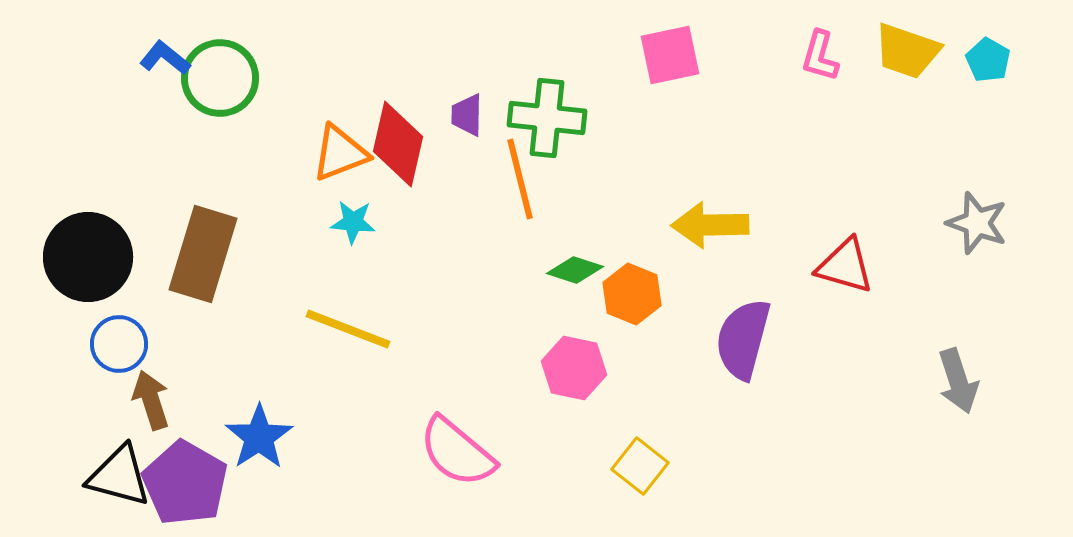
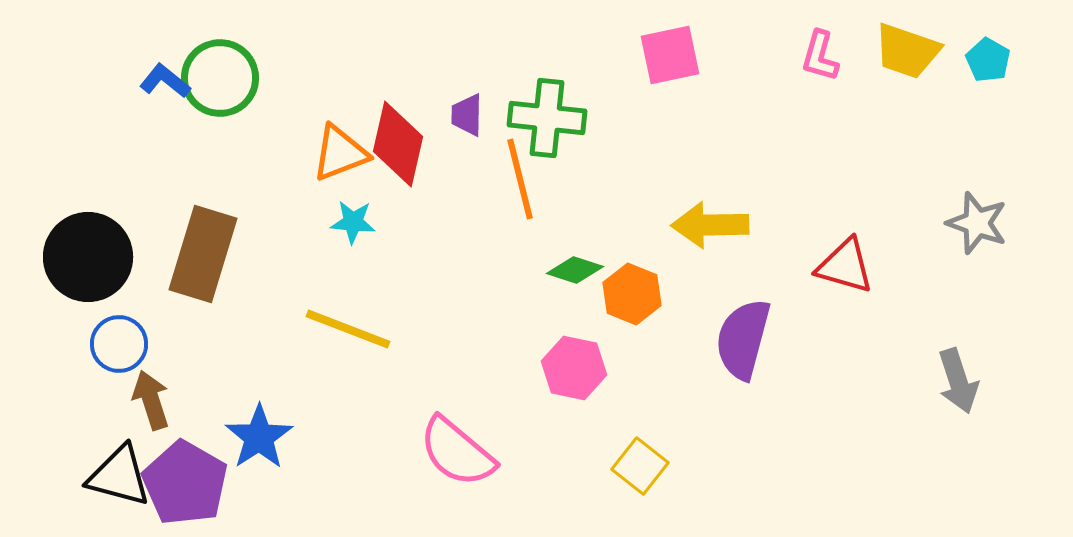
blue L-shape: moved 23 px down
